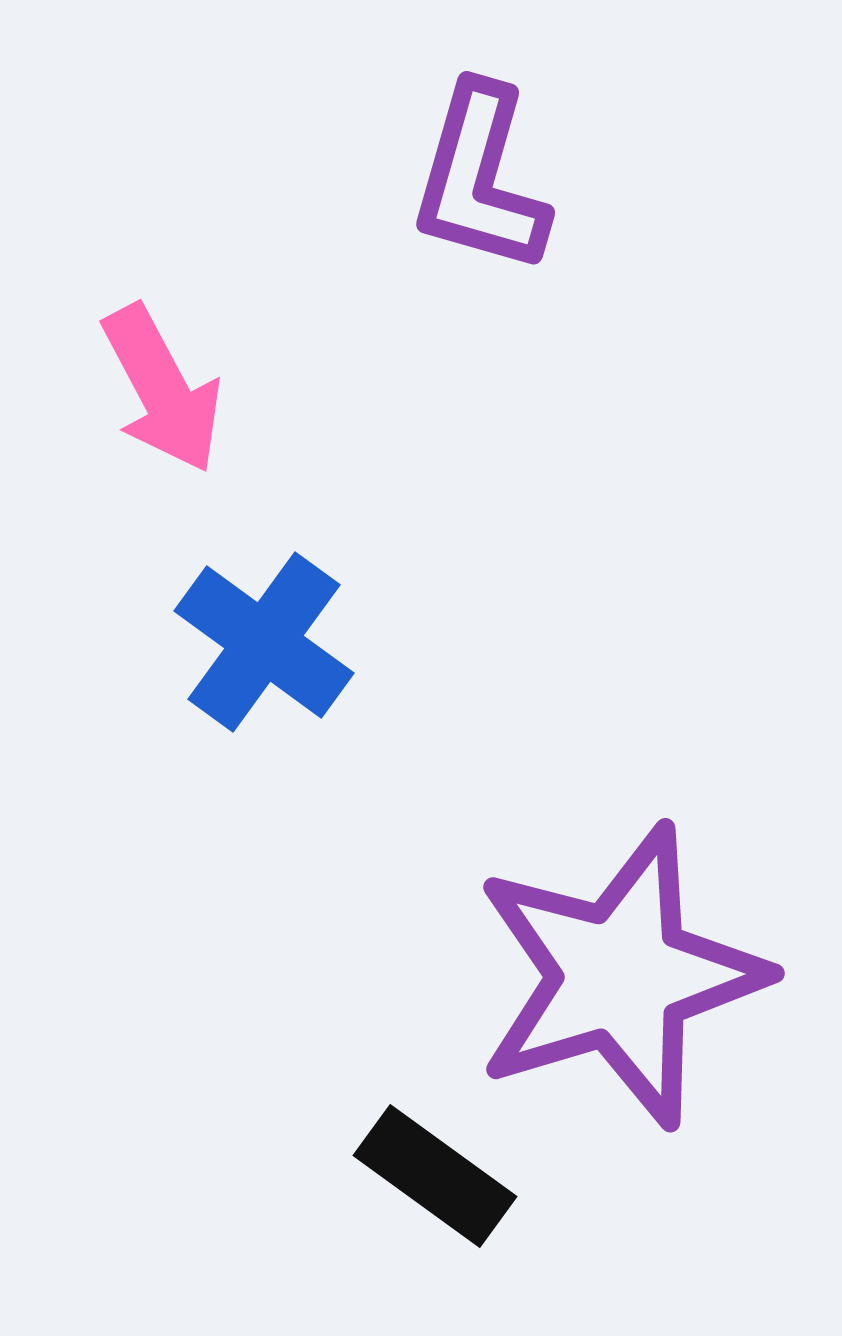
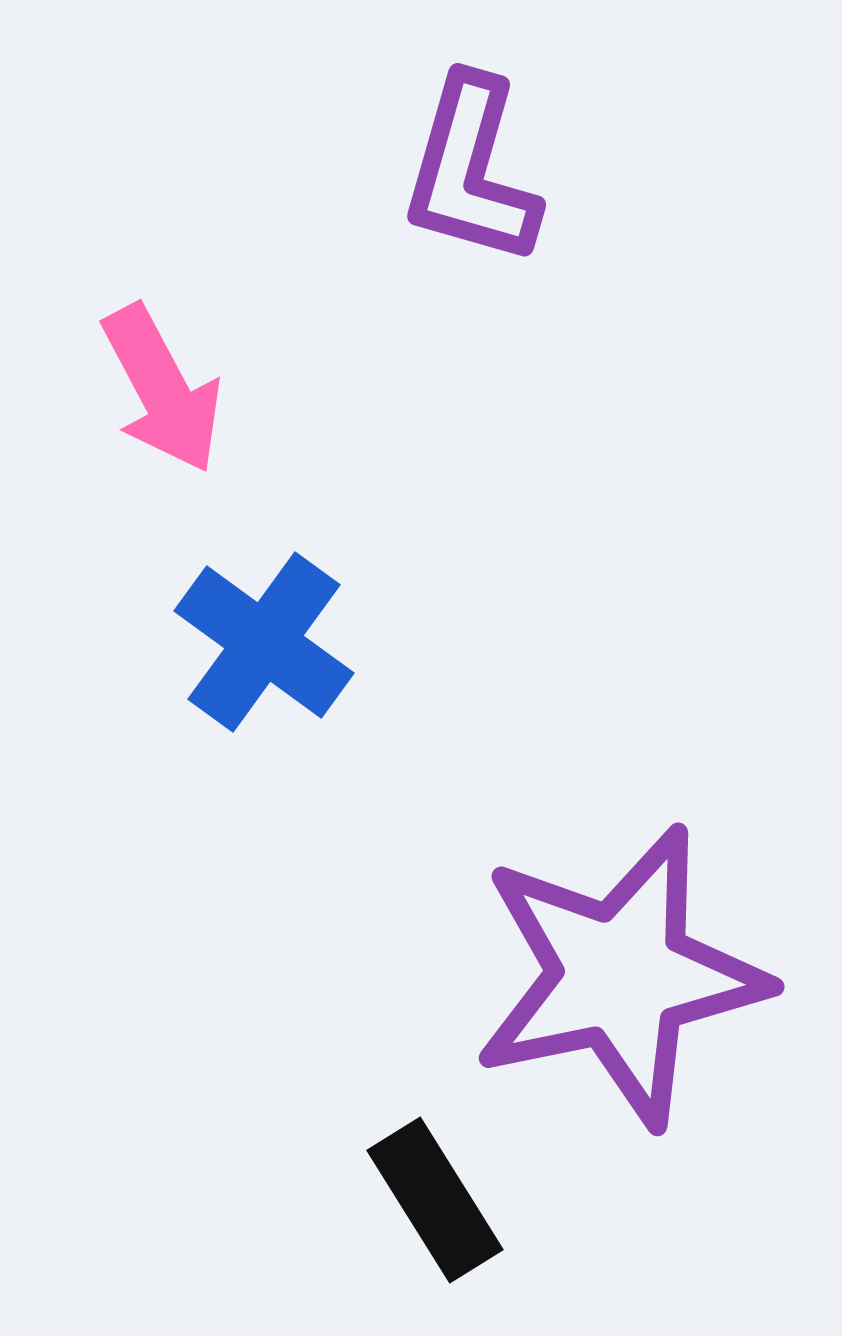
purple L-shape: moved 9 px left, 8 px up
purple star: rotated 5 degrees clockwise
black rectangle: moved 24 px down; rotated 22 degrees clockwise
